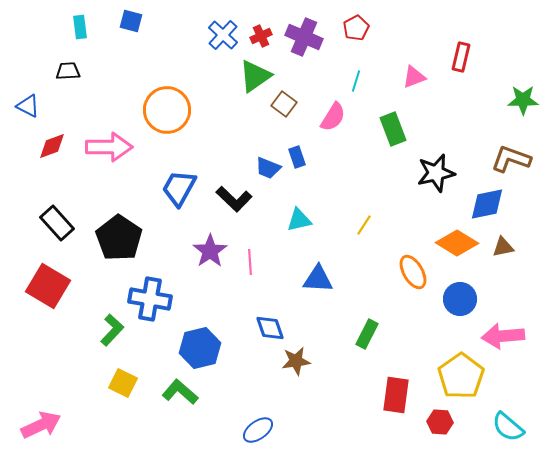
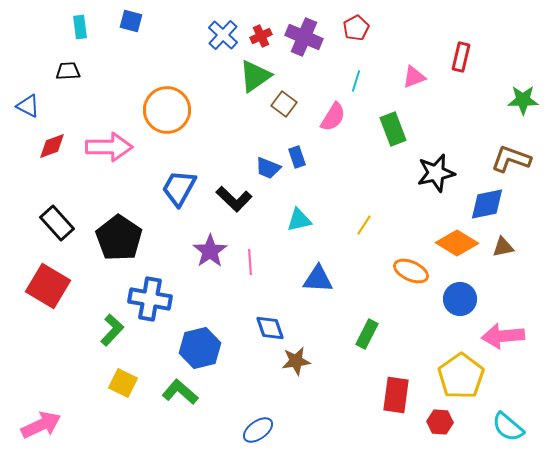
orange ellipse at (413, 272): moved 2 px left, 1 px up; rotated 36 degrees counterclockwise
